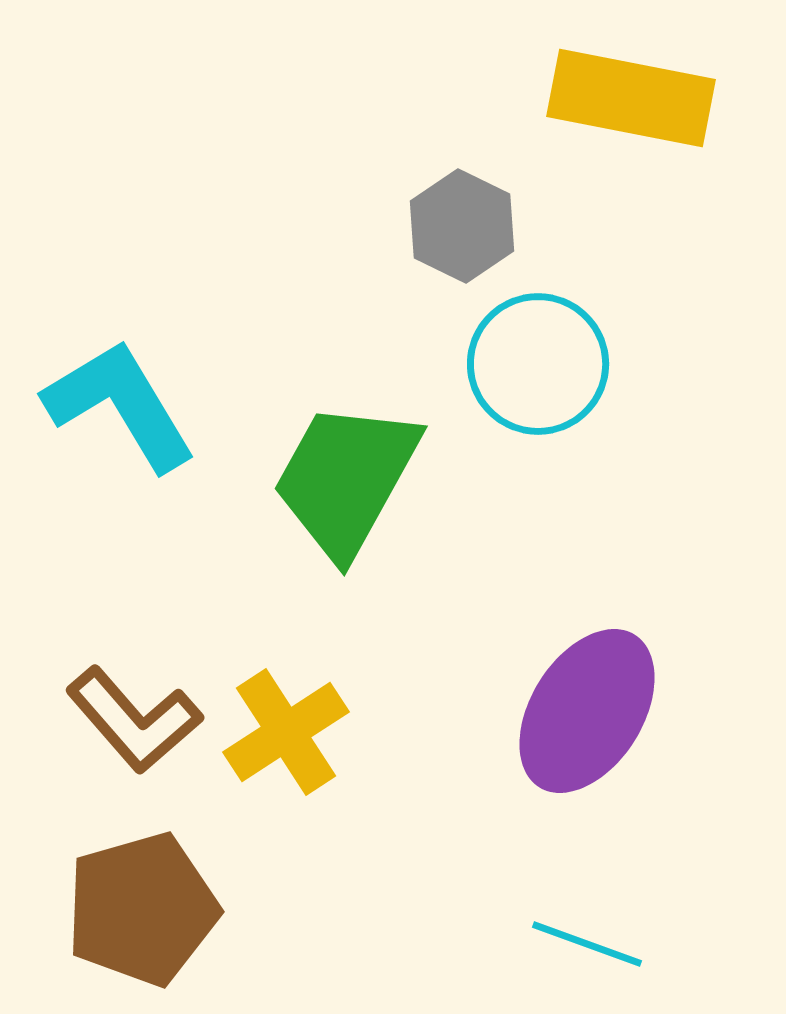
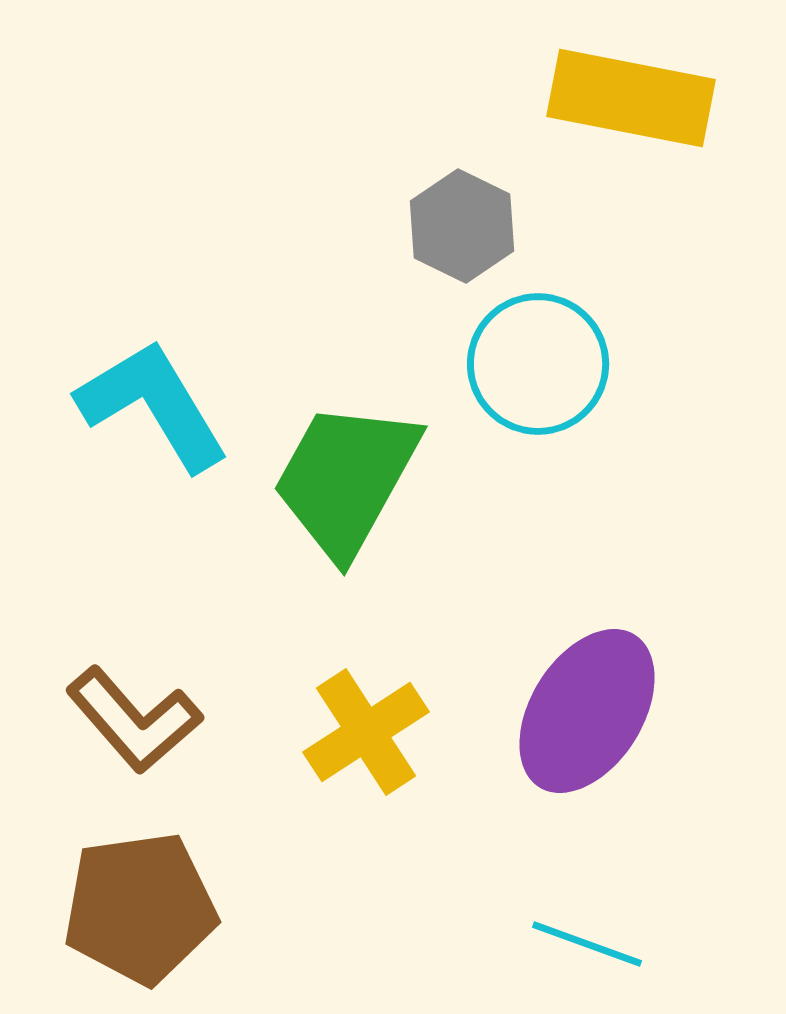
cyan L-shape: moved 33 px right
yellow cross: moved 80 px right
brown pentagon: moved 2 px left, 1 px up; rotated 8 degrees clockwise
